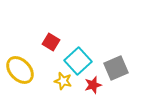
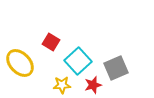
yellow ellipse: moved 7 px up
yellow star: moved 1 px left, 4 px down; rotated 18 degrees counterclockwise
